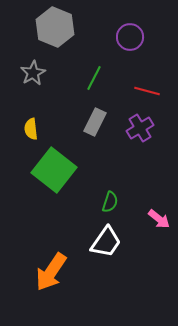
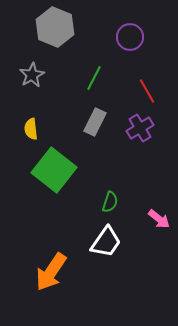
gray star: moved 1 px left, 2 px down
red line: rotated 45 degrees clockwise
